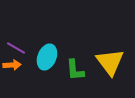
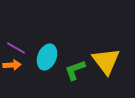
yellow triangle: moved 4 px left, 1 px up
green L-shape: rotated 75 degrees clockwise
